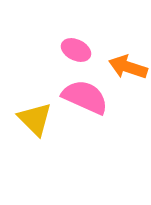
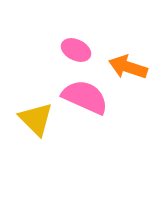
yellow triangle: moved 1 px right
